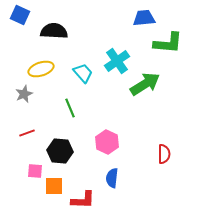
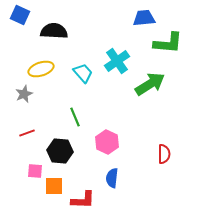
green arrow: moved 5 px right
green line: moved 5 px right, 9 px down
